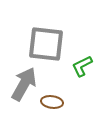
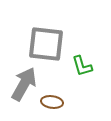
green L-shape: rotated 80 degrees counterclockwise
